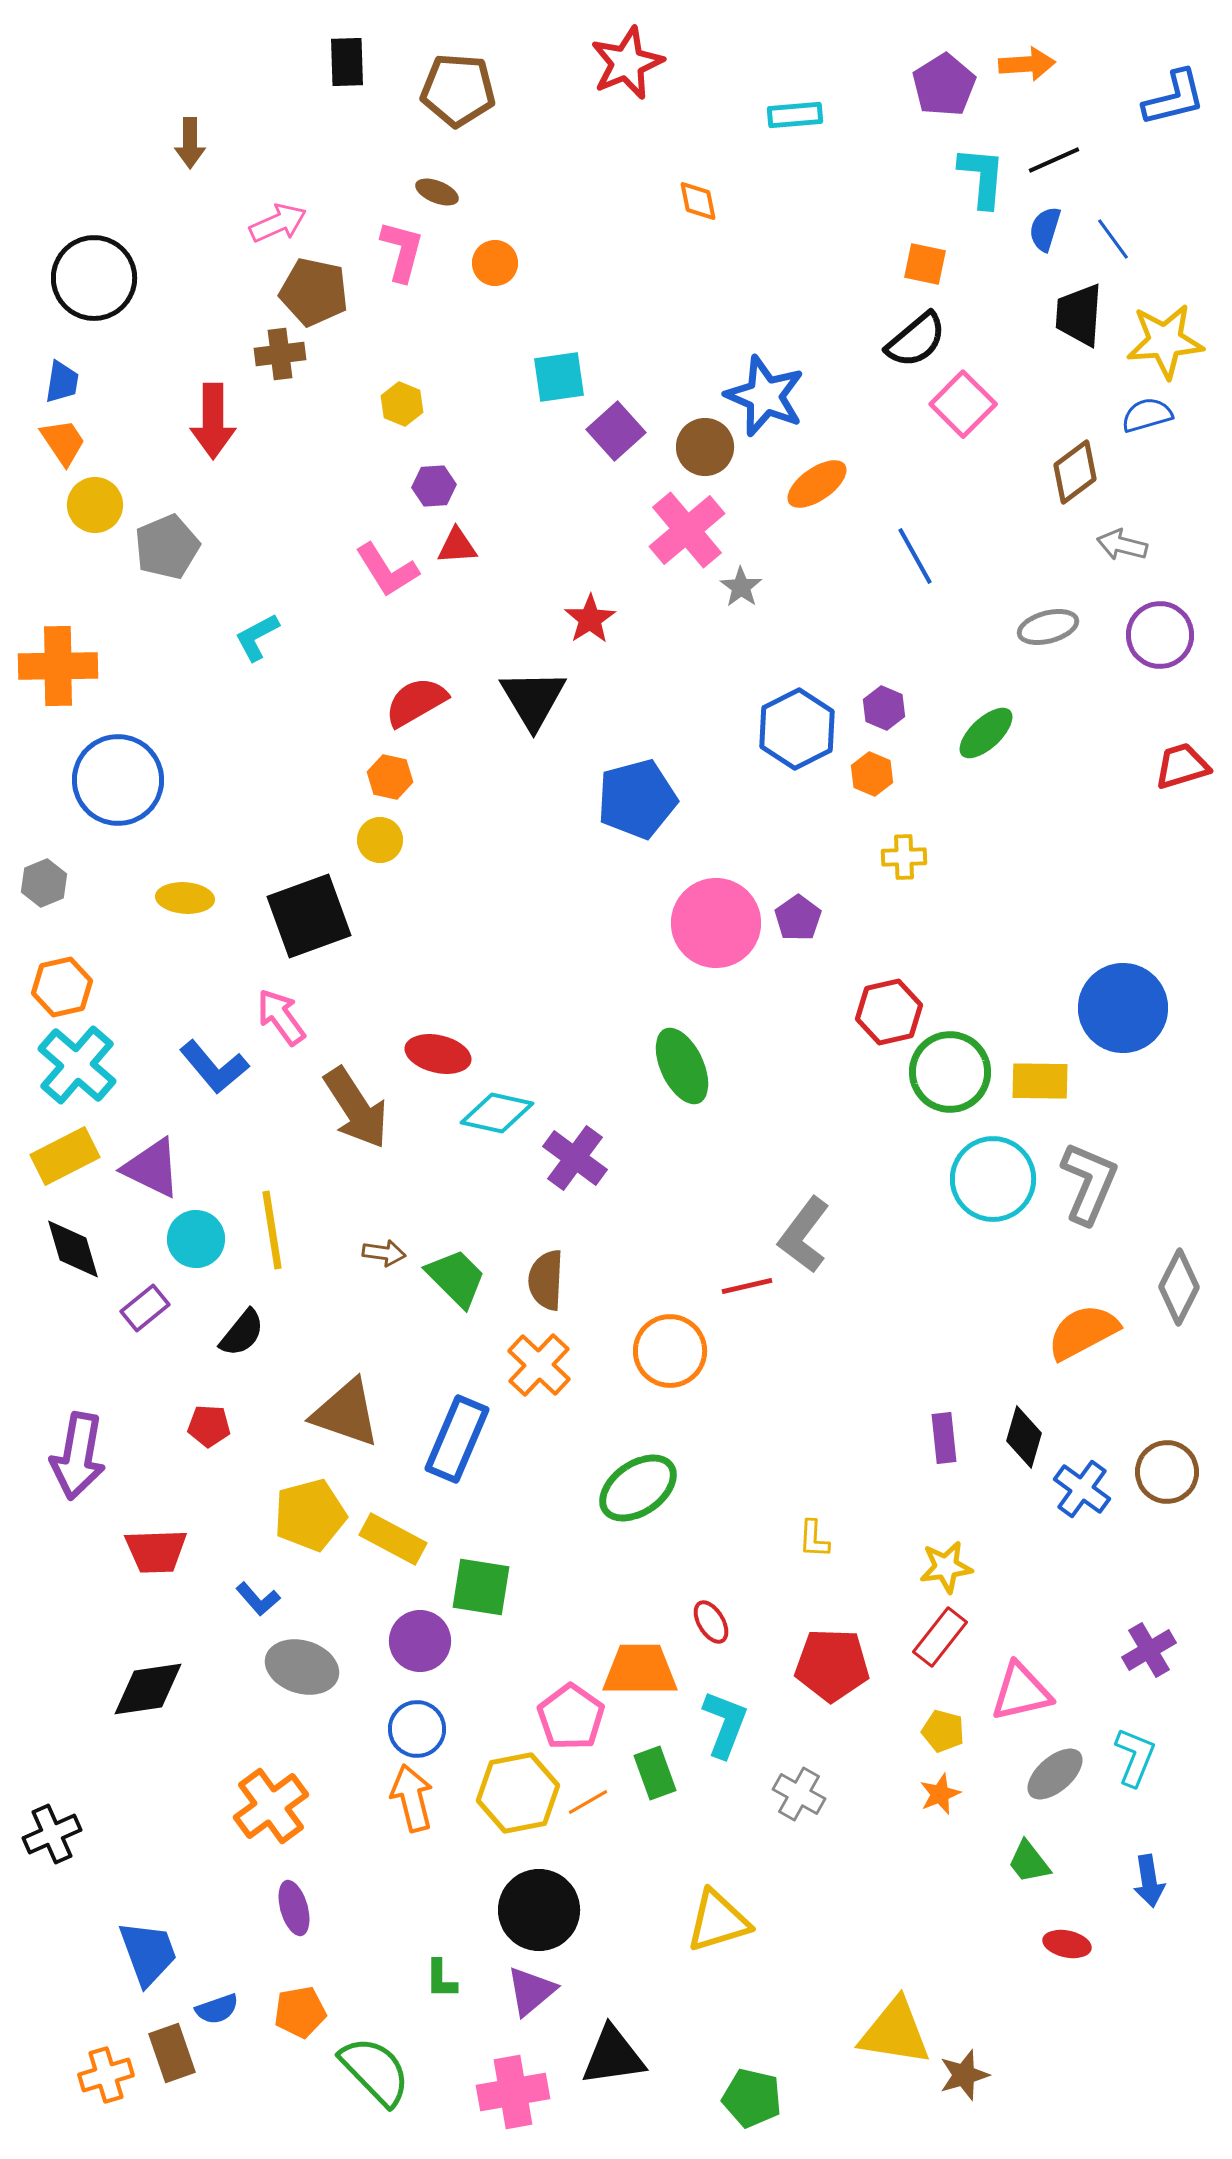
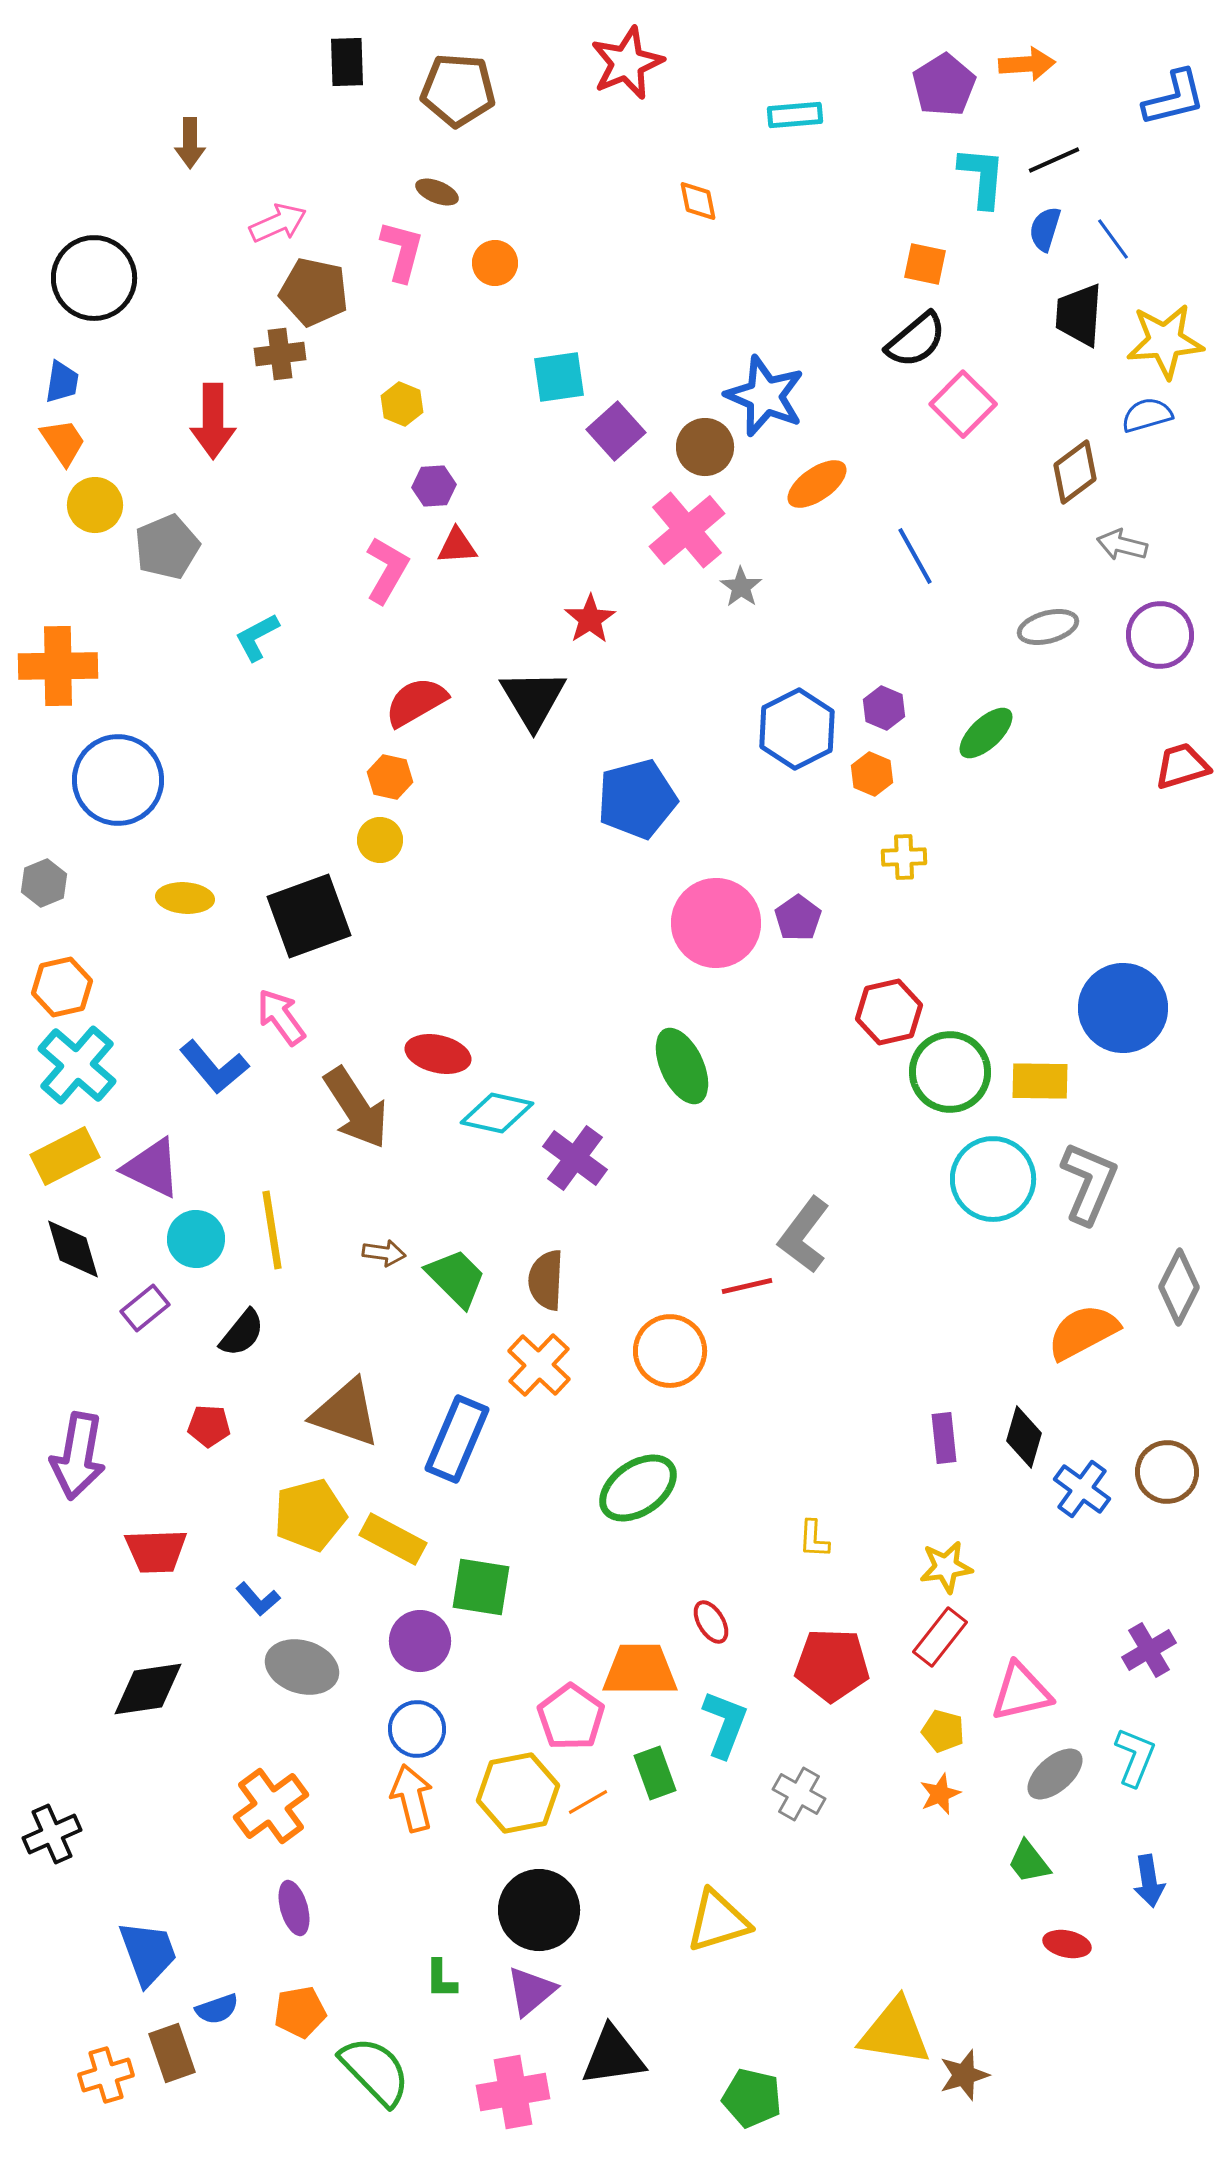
pink L-shape at (387, 570): rotated 118 degrees counterclockwise
